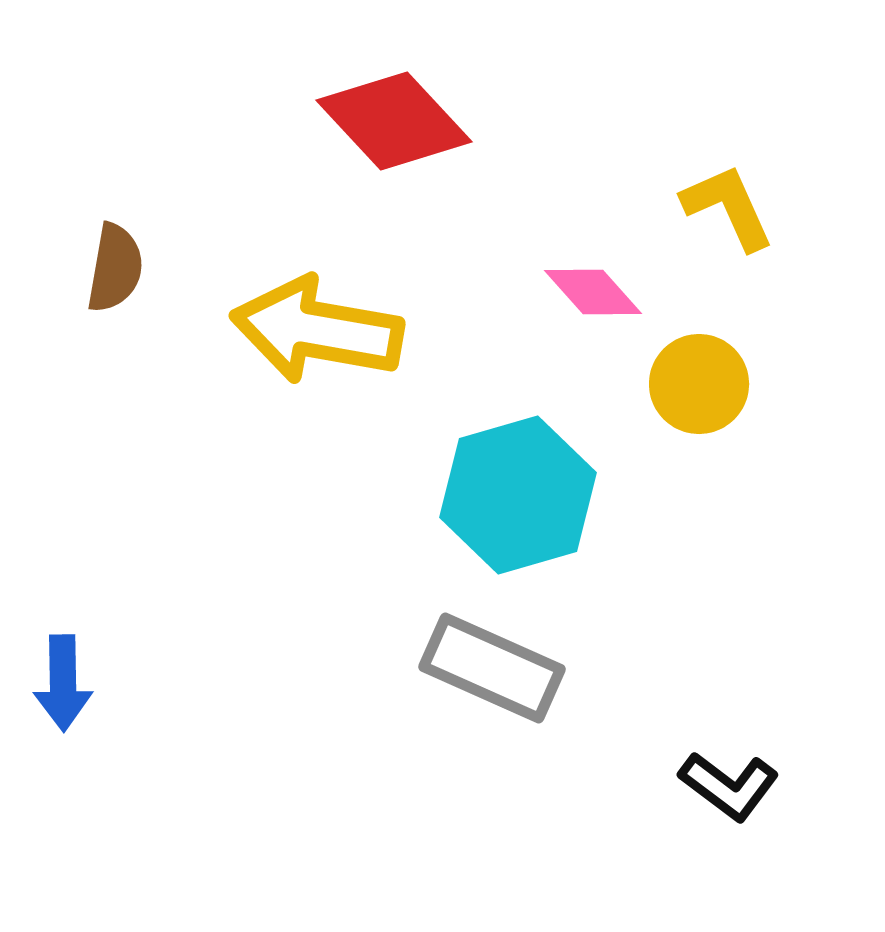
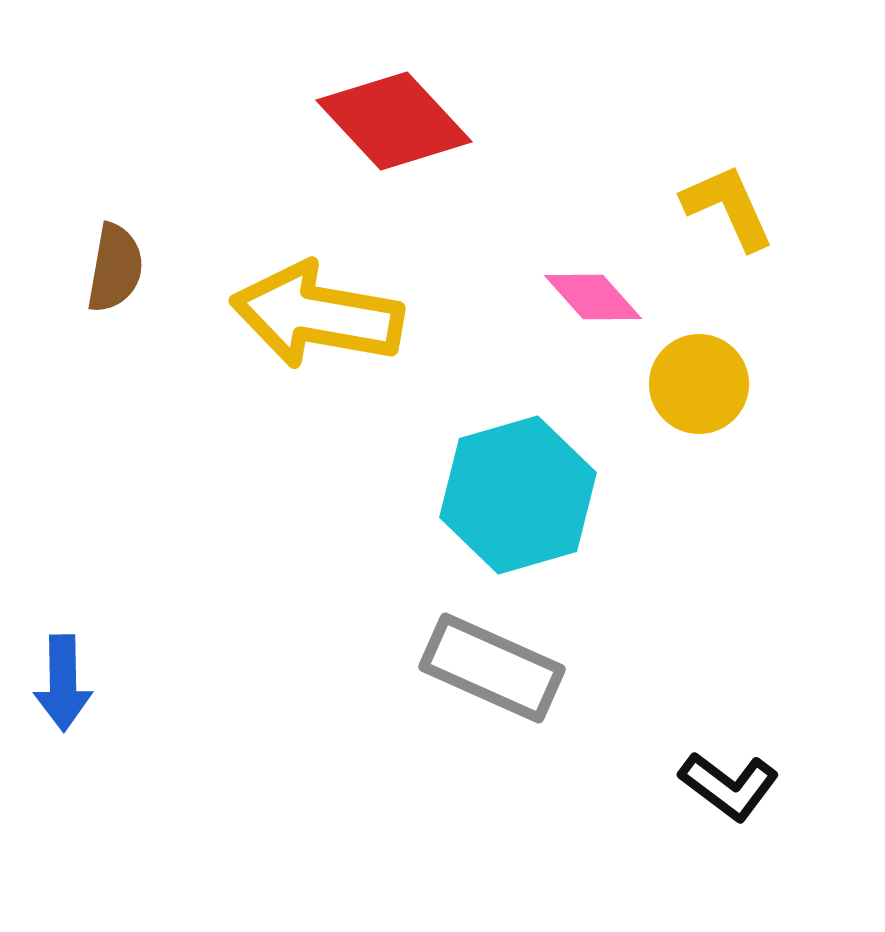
pink diamond: moved 5 px down
yellow arrow: moved 15 px up
